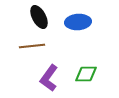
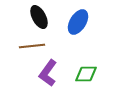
blue ellipse: rotated 55 degrees counterclockwise
purple L-shape: moved 1 px left, 5 px up
